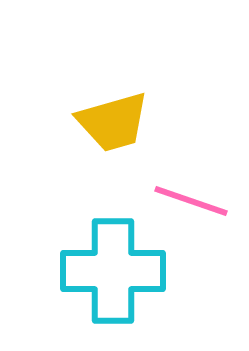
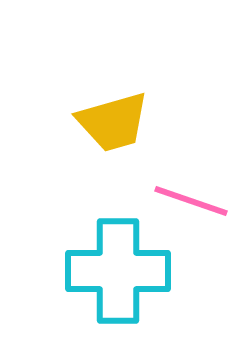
cyan cross: moved 5 px right
